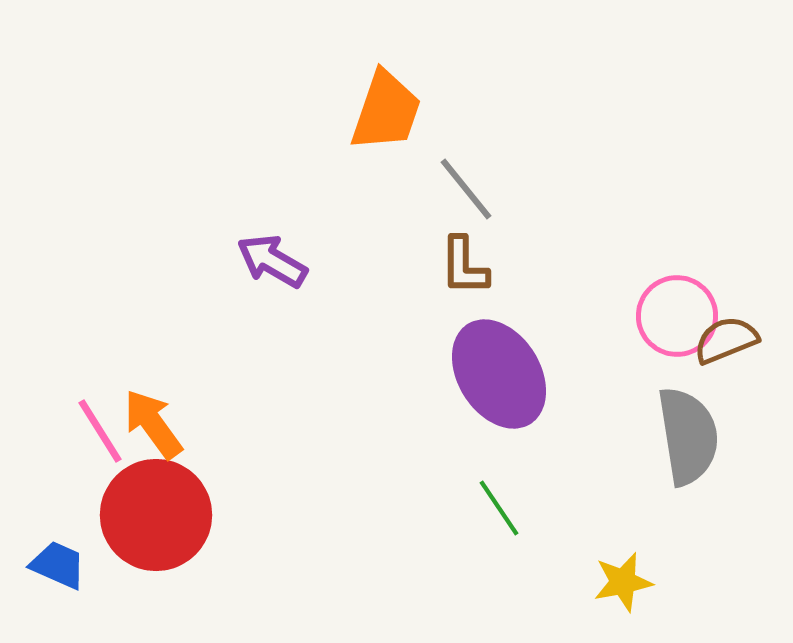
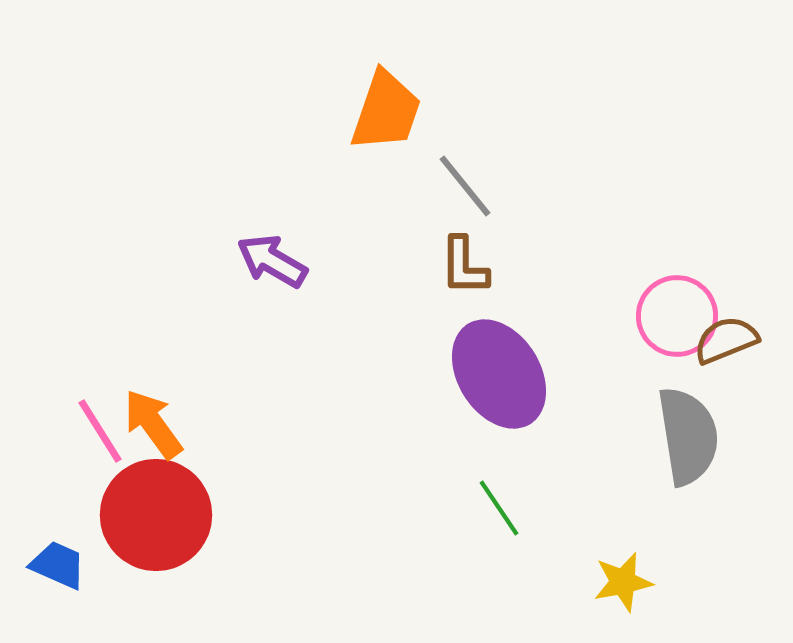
gray line: moved 1 px left, 3 px up
